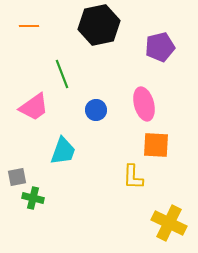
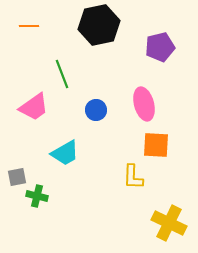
cyan trapezoid: moved 2 px right, 2 px down; rotated 40 degrees clockwise
green cross: moved 4 px right, 2 px up
